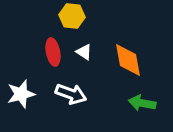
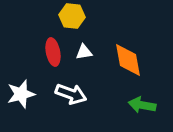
white triangle: rotated 42 degrees counterclockwise
green arrow: moved 2 px down
